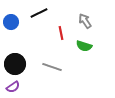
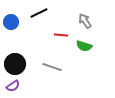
red line: moved 2 px down; rotated 72 degrees counterclockwise
purple semicircle: moved 1 px up
